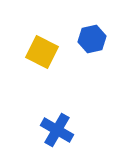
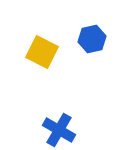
blue cross: moved 2 px right
